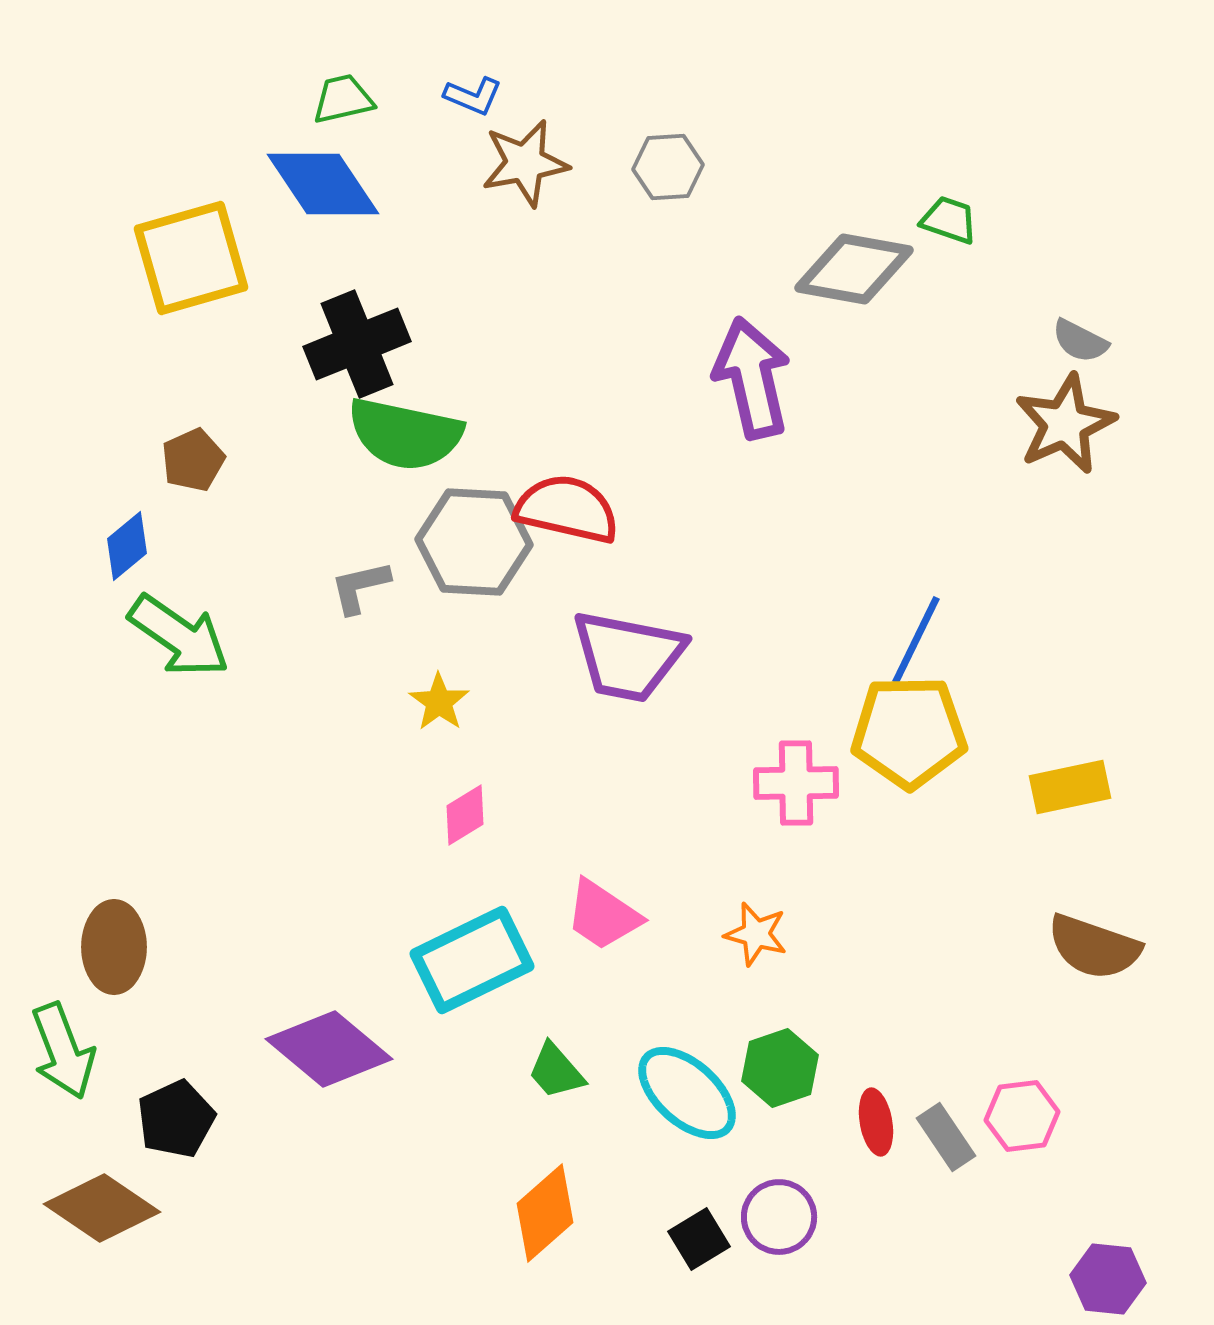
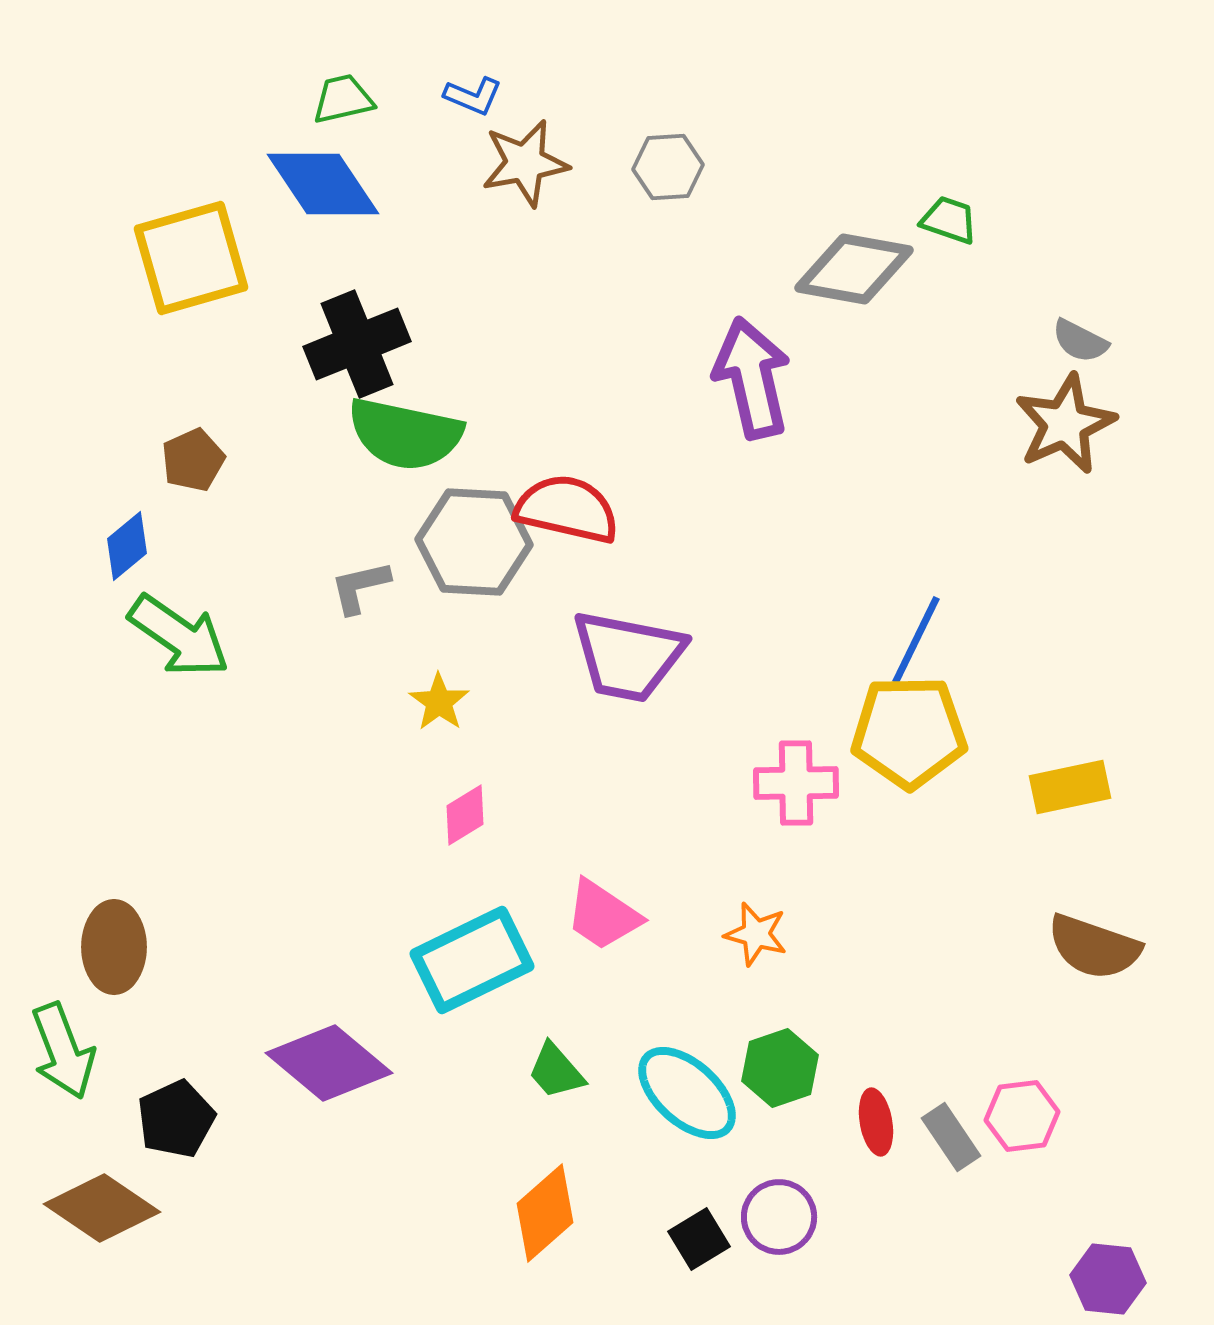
purple diamond at (329, 1049): moved 14 px down
gray rectangle at (946, 1137): moved 5 px right
